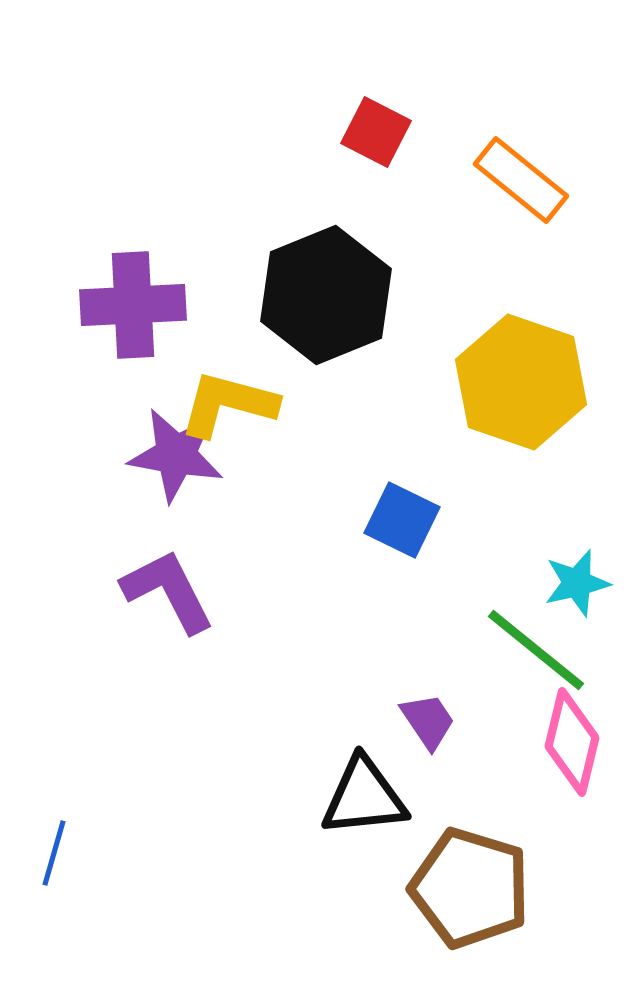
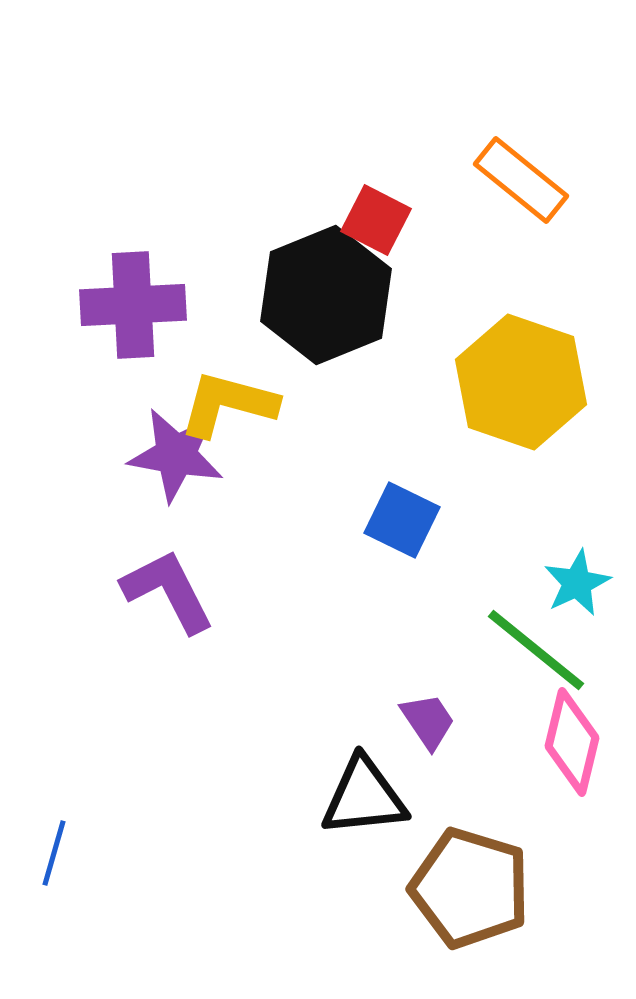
red square: moved 88 px down
cyan star: rotated 12 degrees counterclockwise
